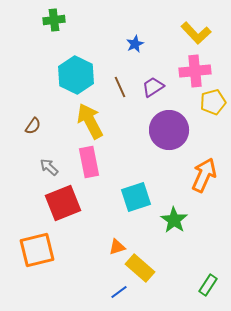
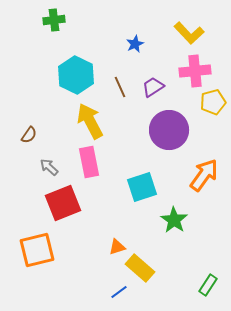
yellow L-shape: moved 7 px left
brown semicircle: moved 4 px left, 9 px down
orange arrow: rotated 12 degrees clockwise
cyan square: moved 6 px right, 10 px up
